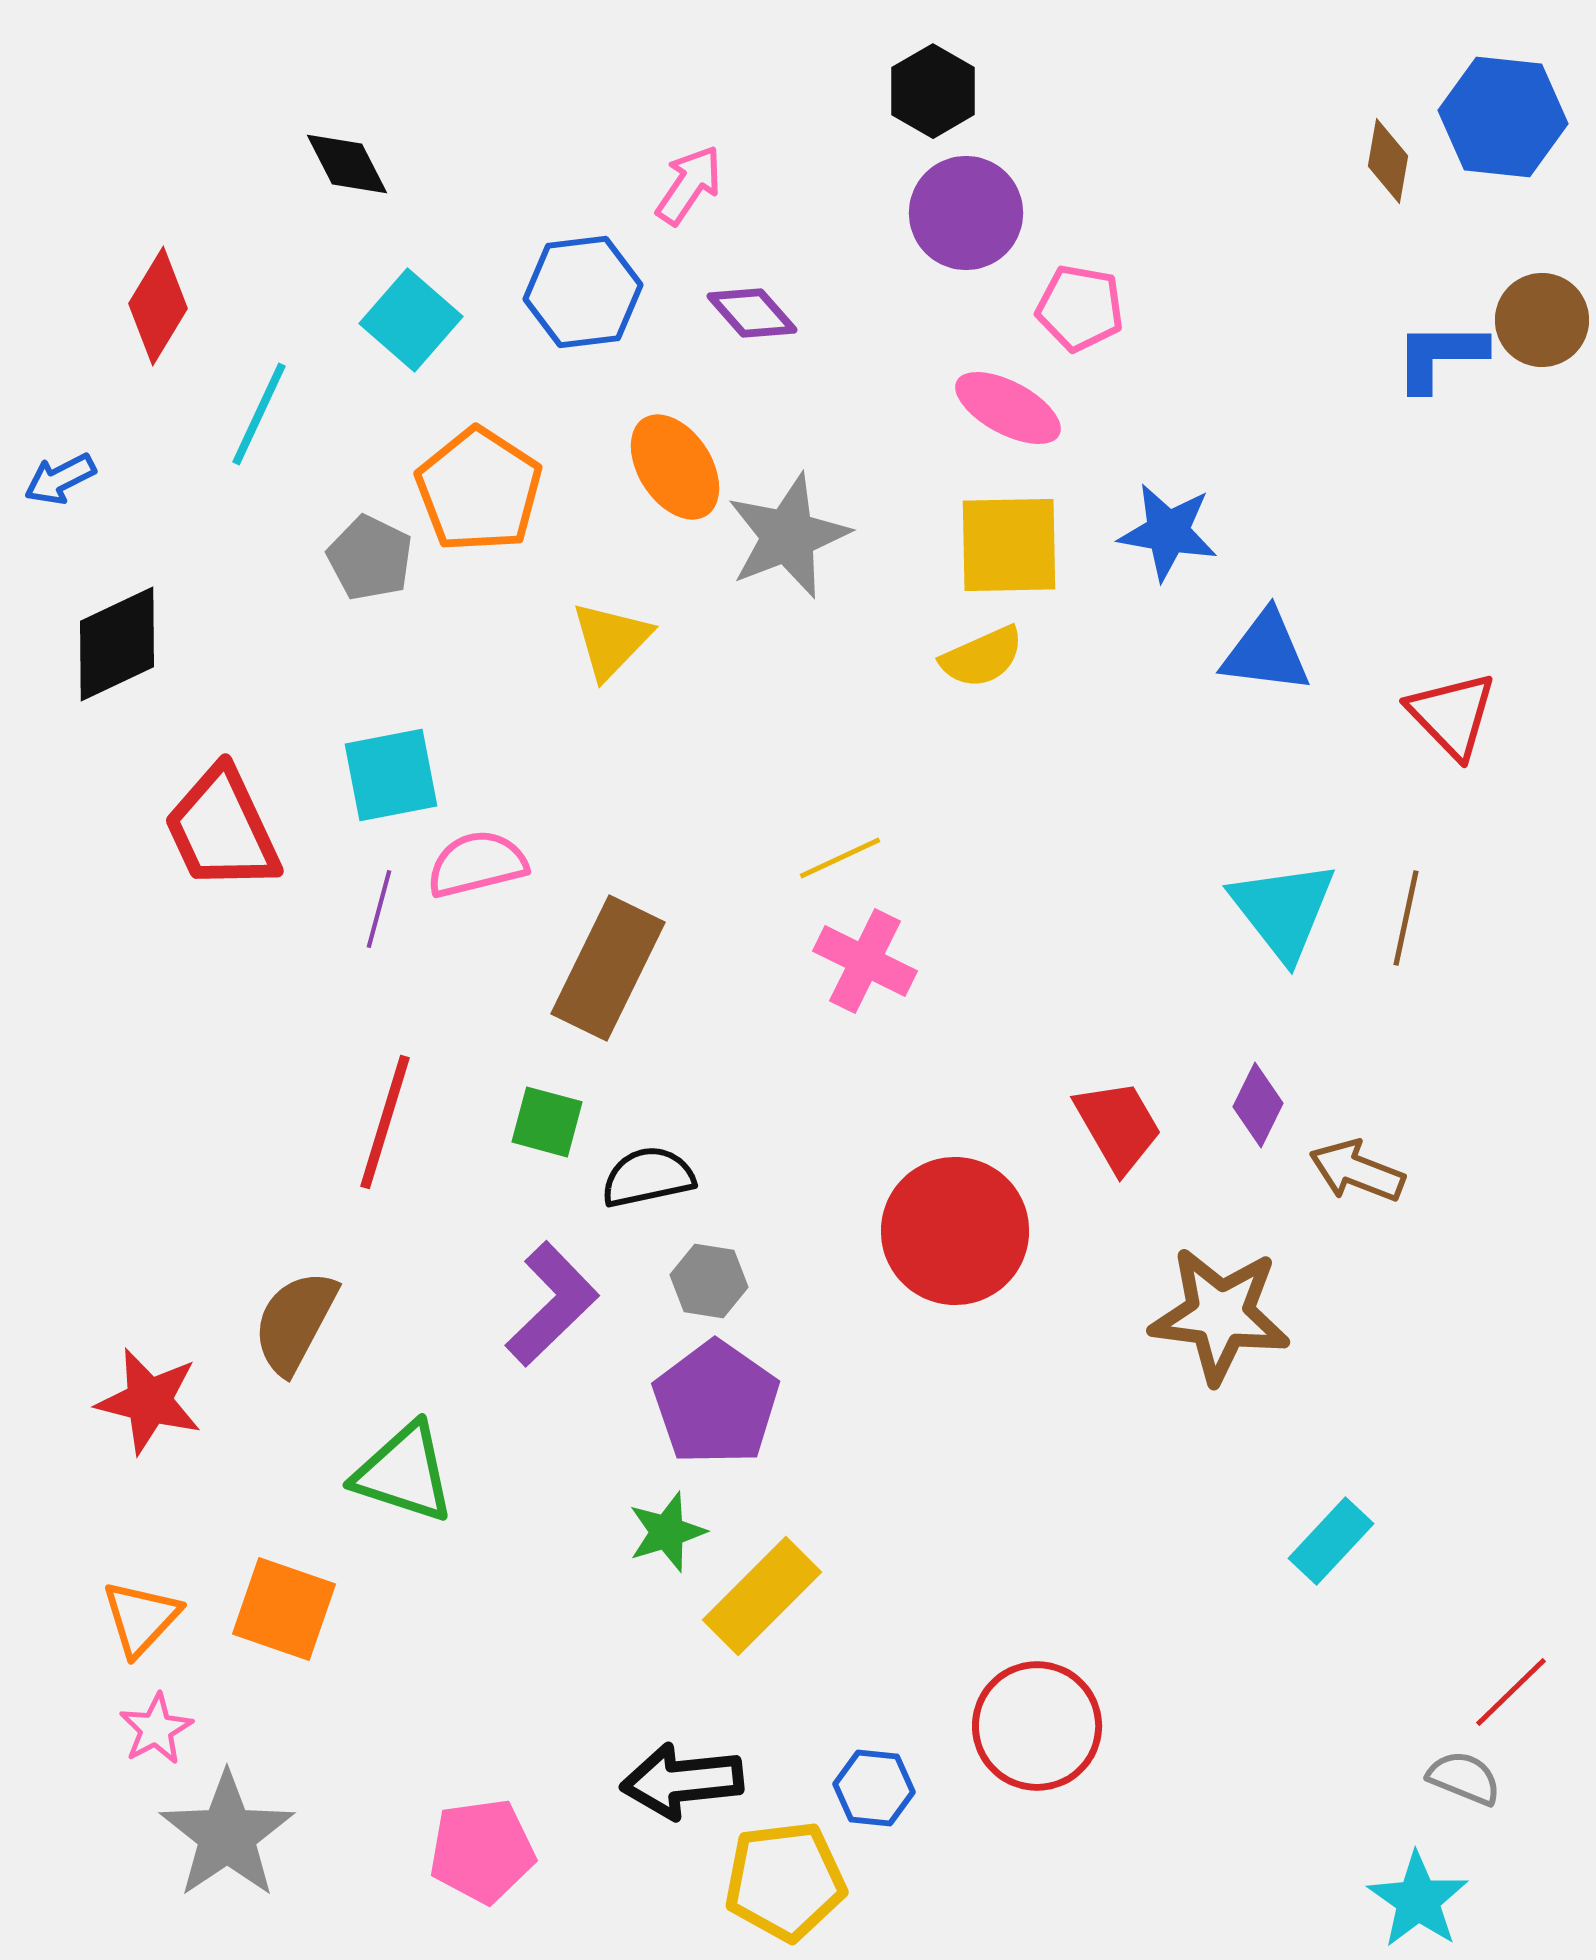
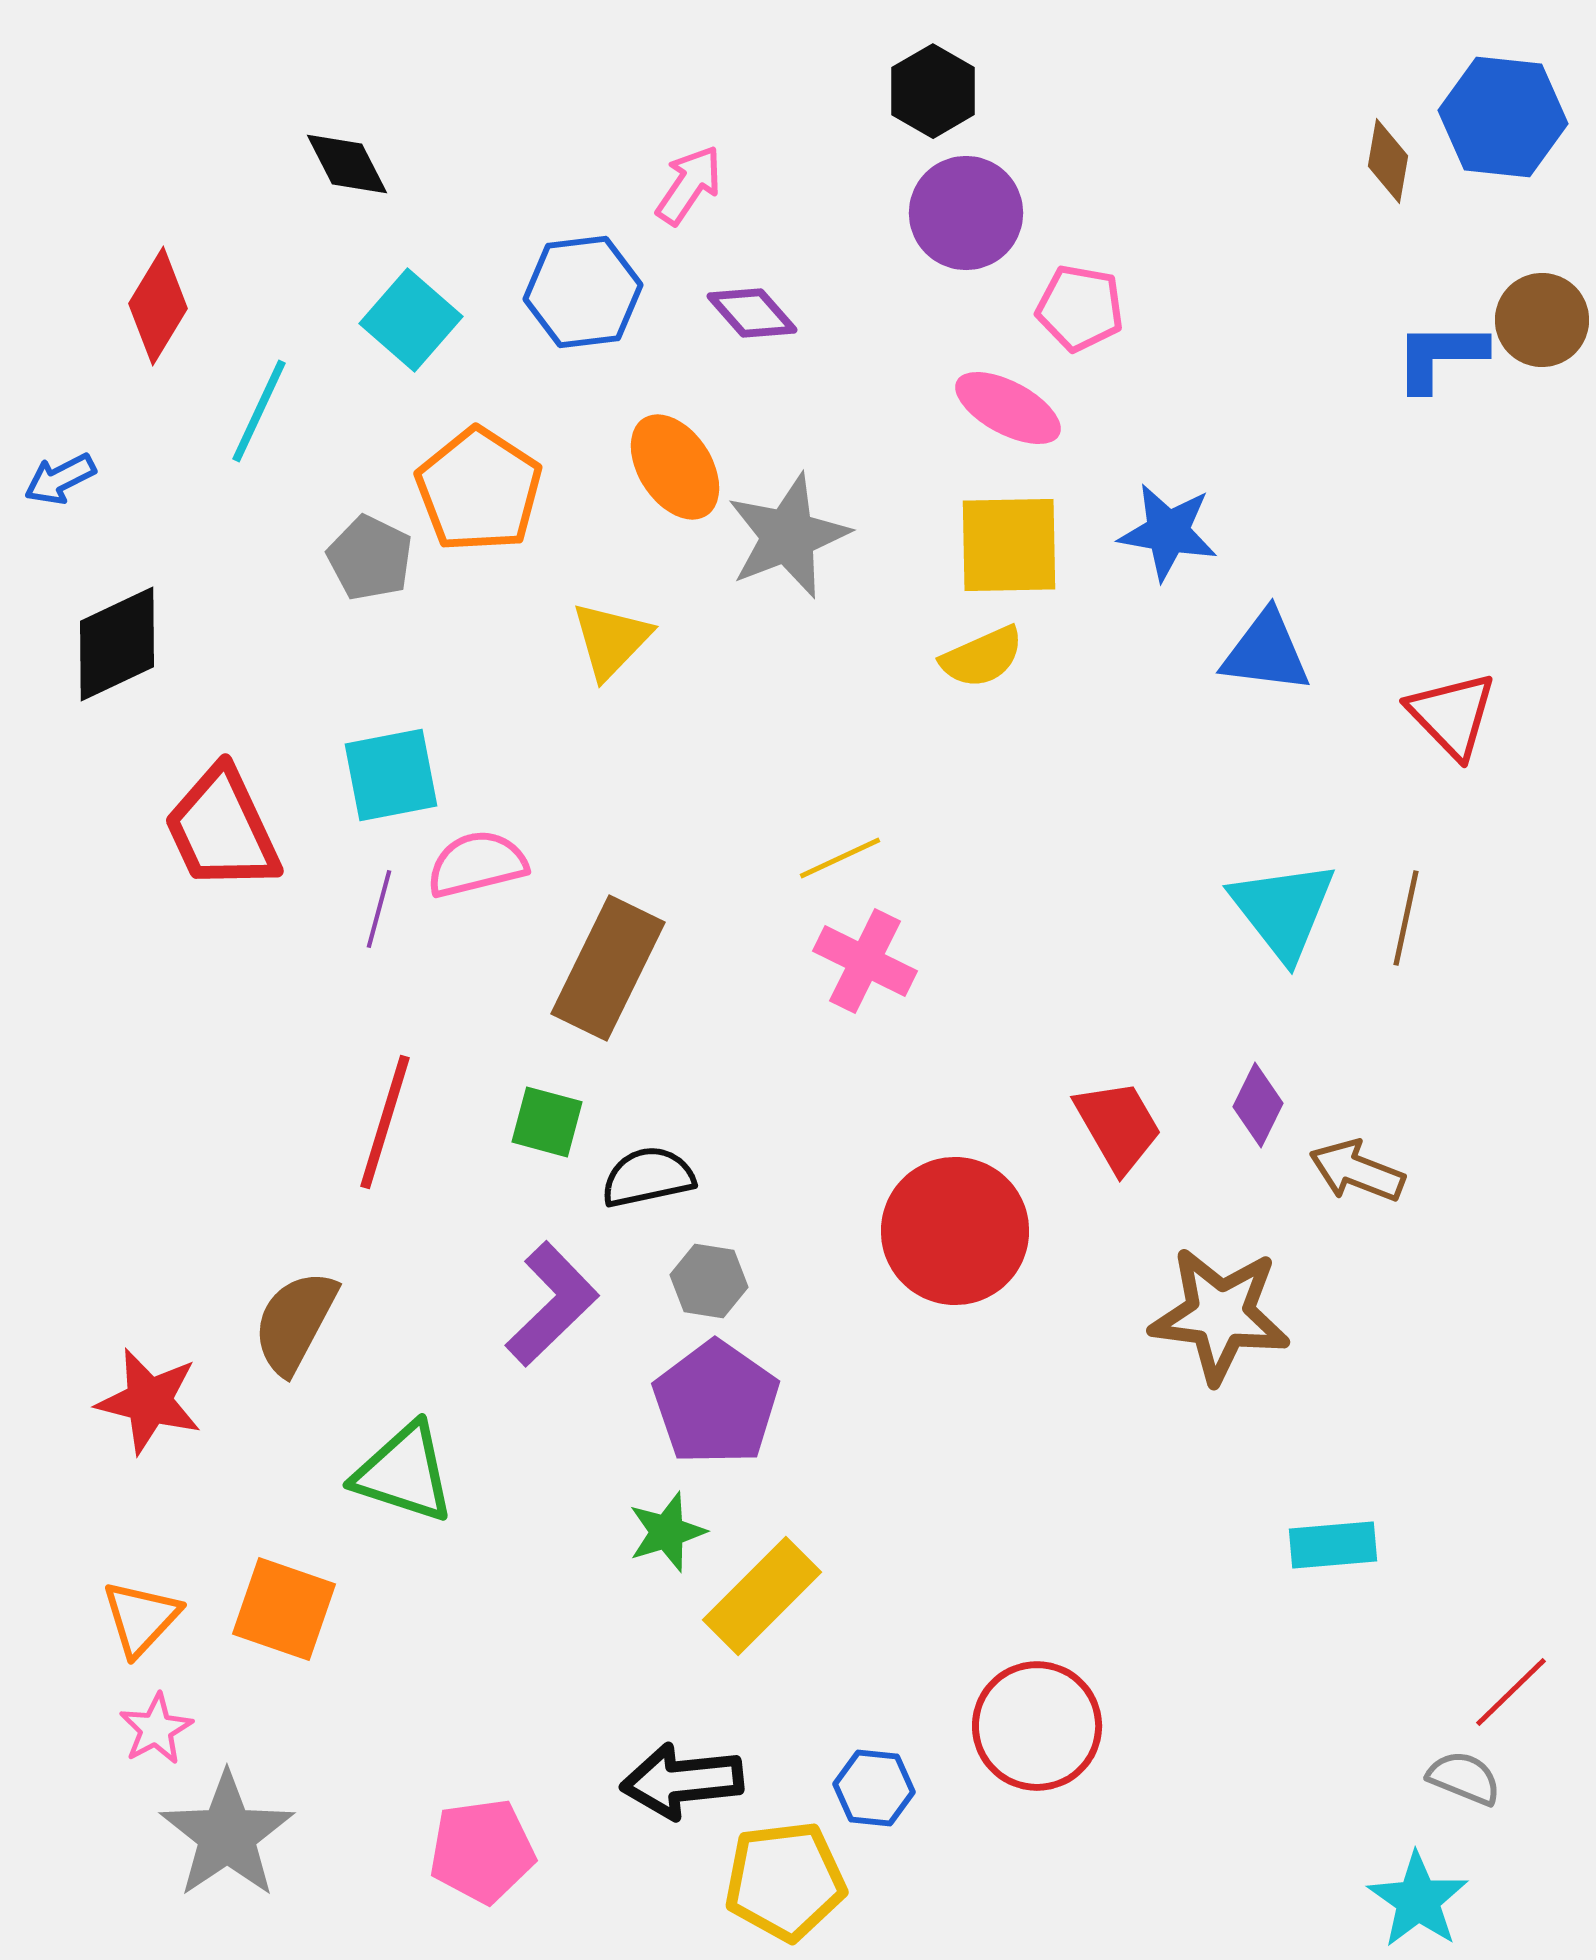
cyan line at (259, 414): moved 3 px up
cyan rectangle at (1331, 1541): moved 2 px right, 4 px down; rotated 42 degrees clockwise
